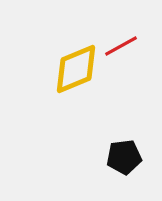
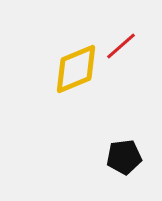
red line: rotated 12 degrees counterclockwise
